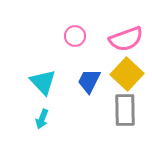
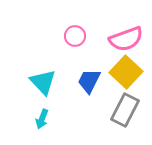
yellow square: moved 1 px left, 2 px up
gray rectangle: rotated 28 degrees clockwise
